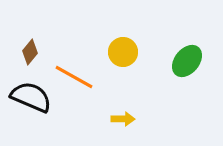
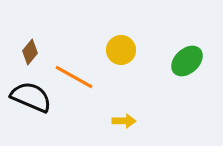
yellow circle: moved 2 px left, 2 px up
green ellipse: rotated 8 degrees clockwise
yellow arrow: moved 1 px right, 2 px down
